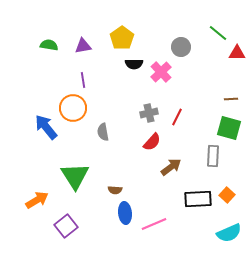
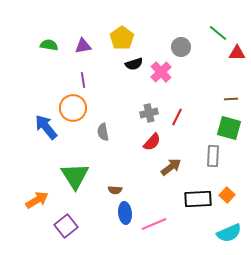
black semicircle: rotated 18 degrees counterclockwise
